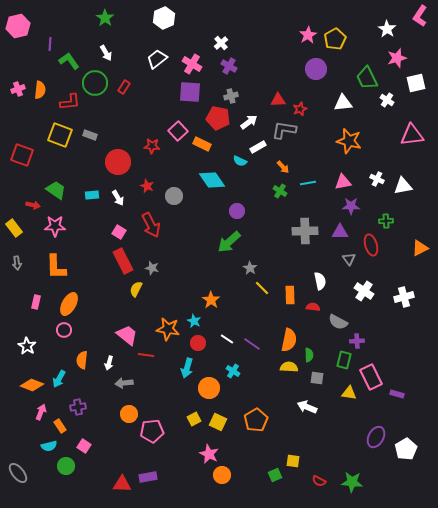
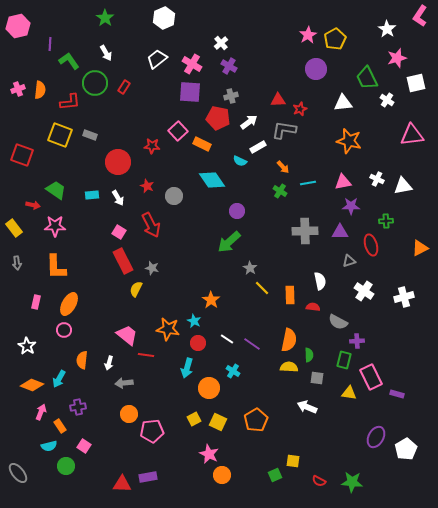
gray triangle at (349, 259): moved 2 px down; rotated 48 degrees clockwise
